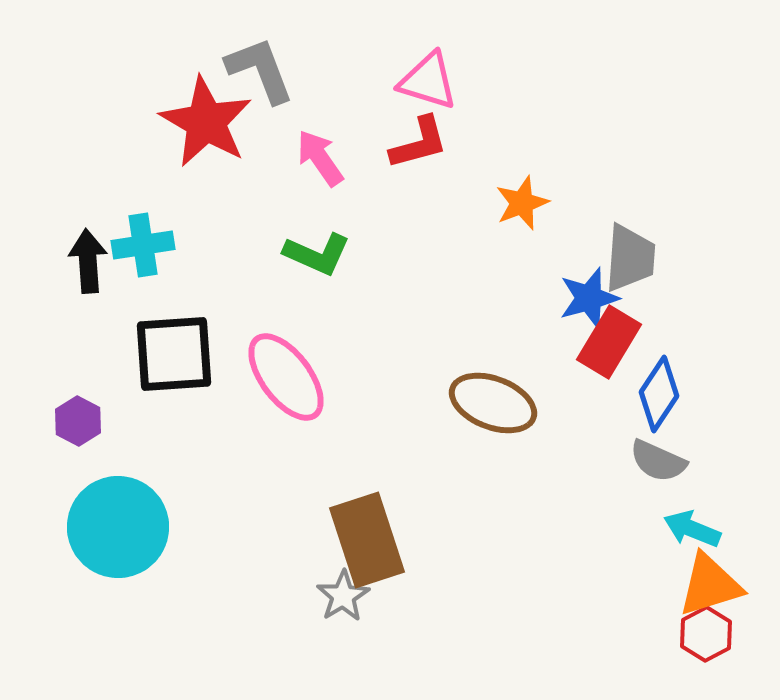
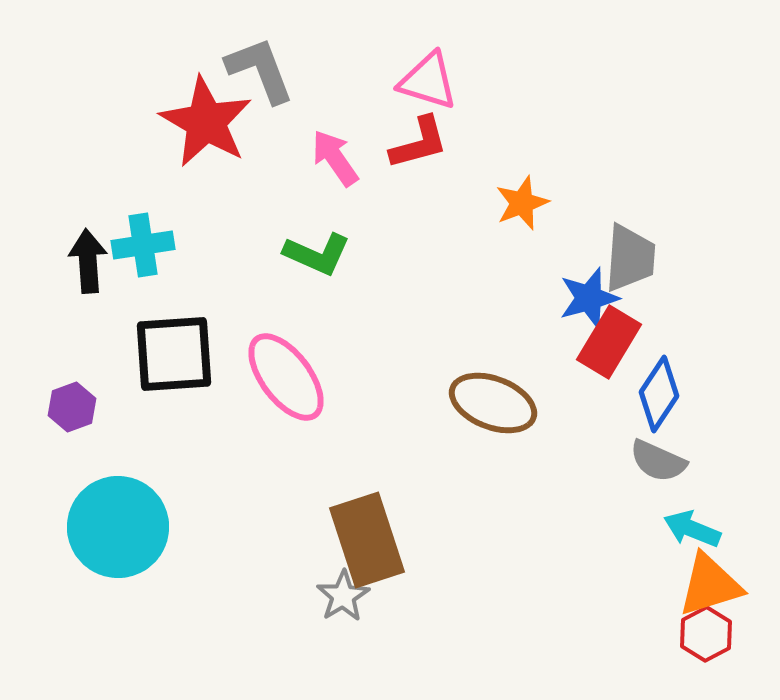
pink arrow: moved 15 px right
purple hexagon: moved 6 px left, 14 px up; rotated 12 degrees clockwise
